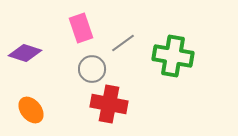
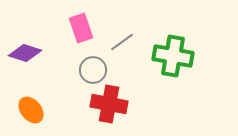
gray line: moved 1 px left, 1 px up
gray circle: moved 1 px right, 1 px down
